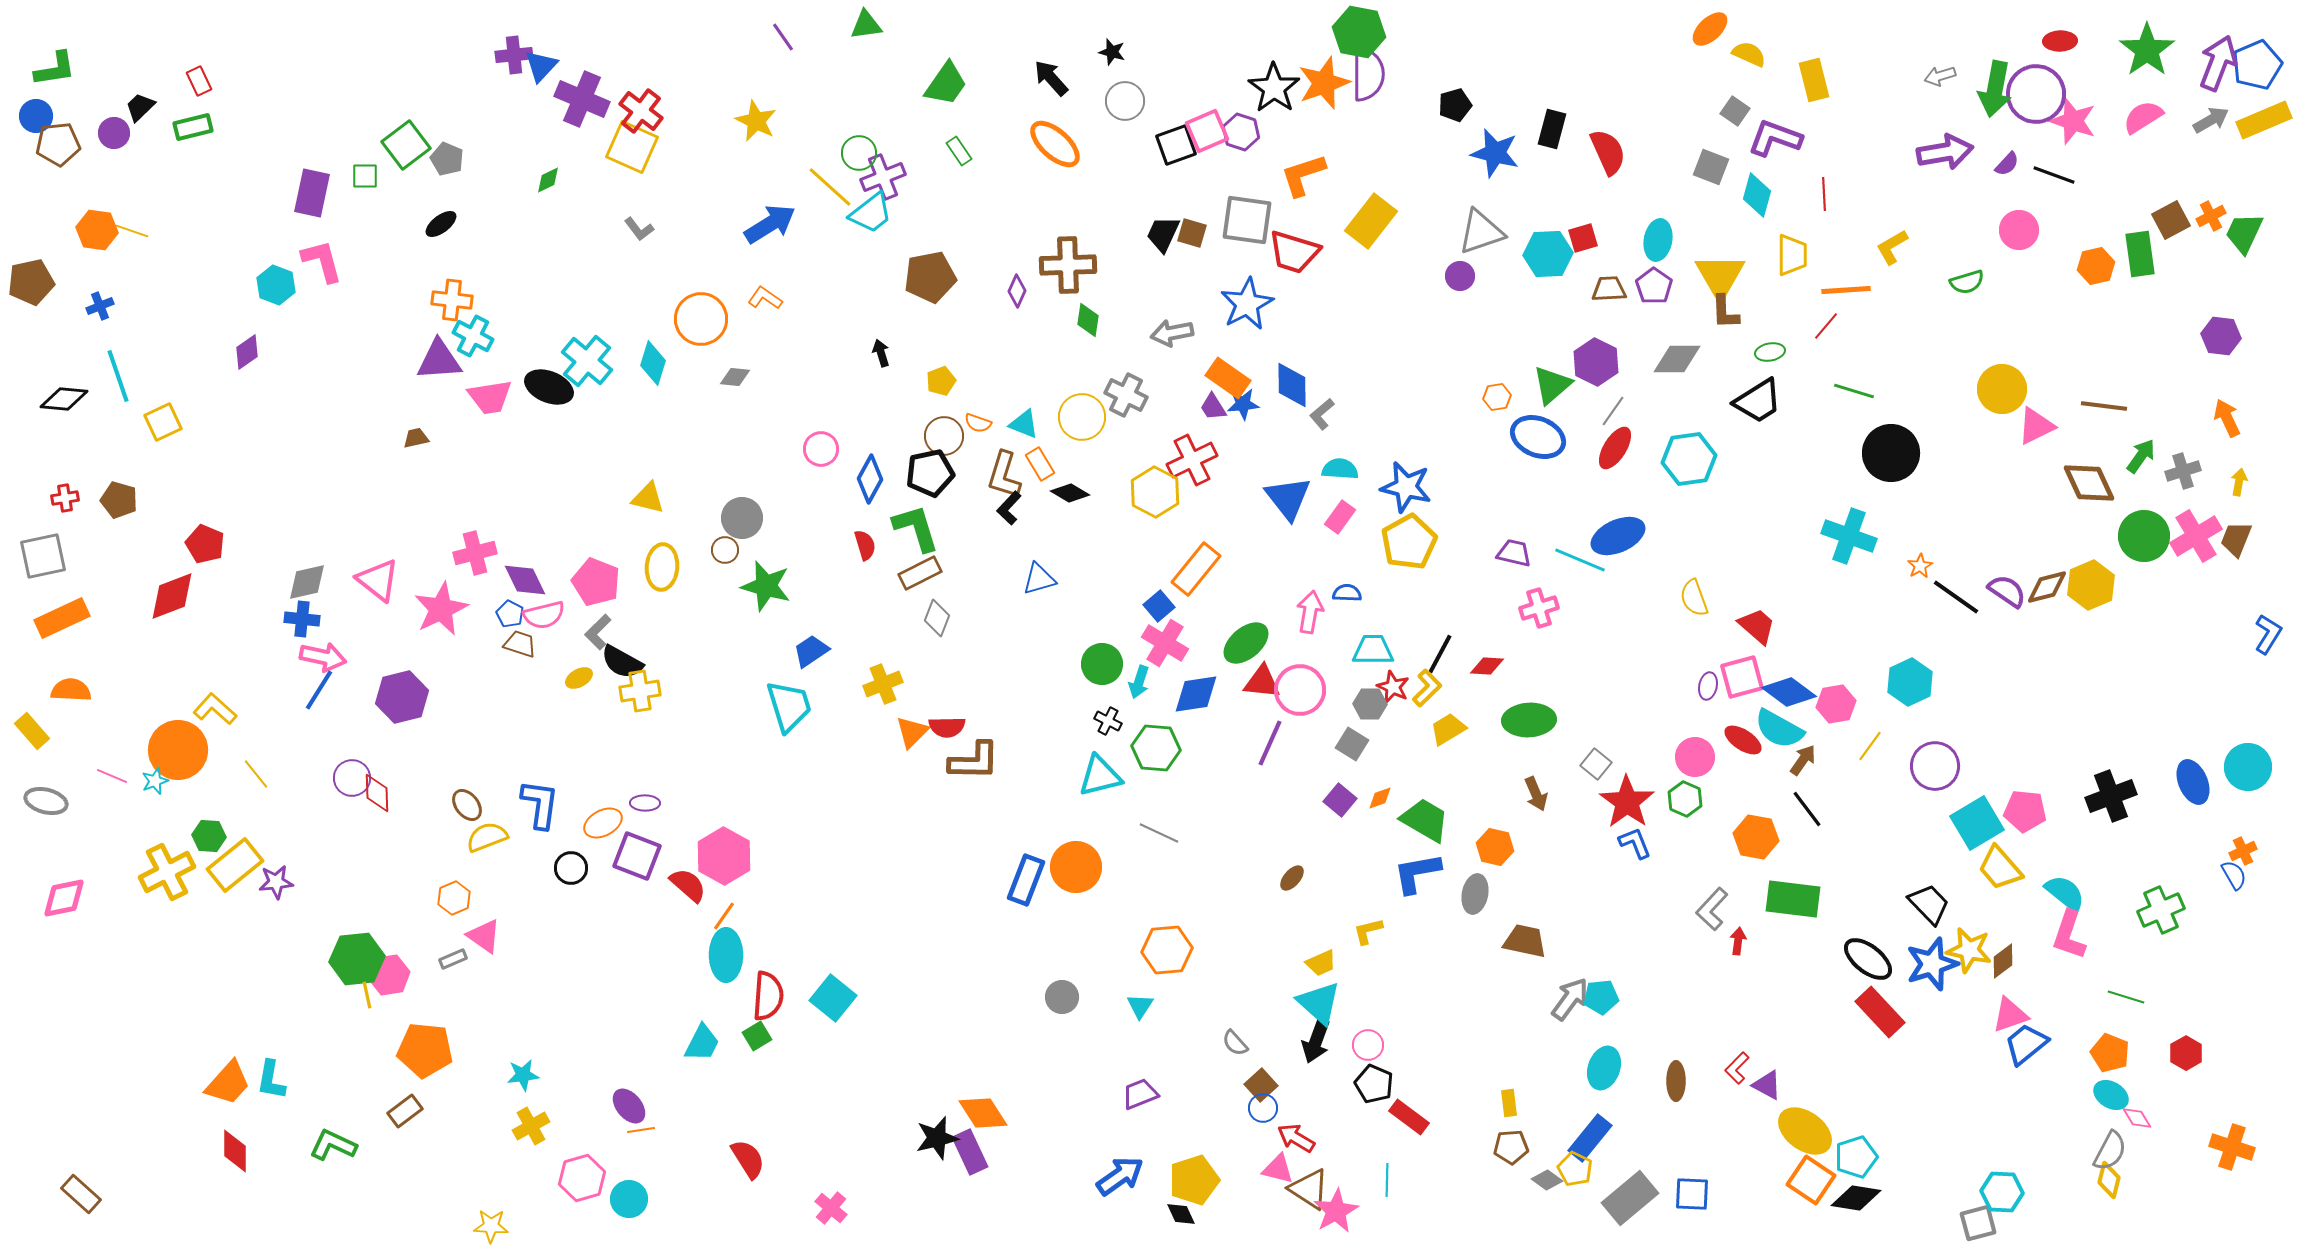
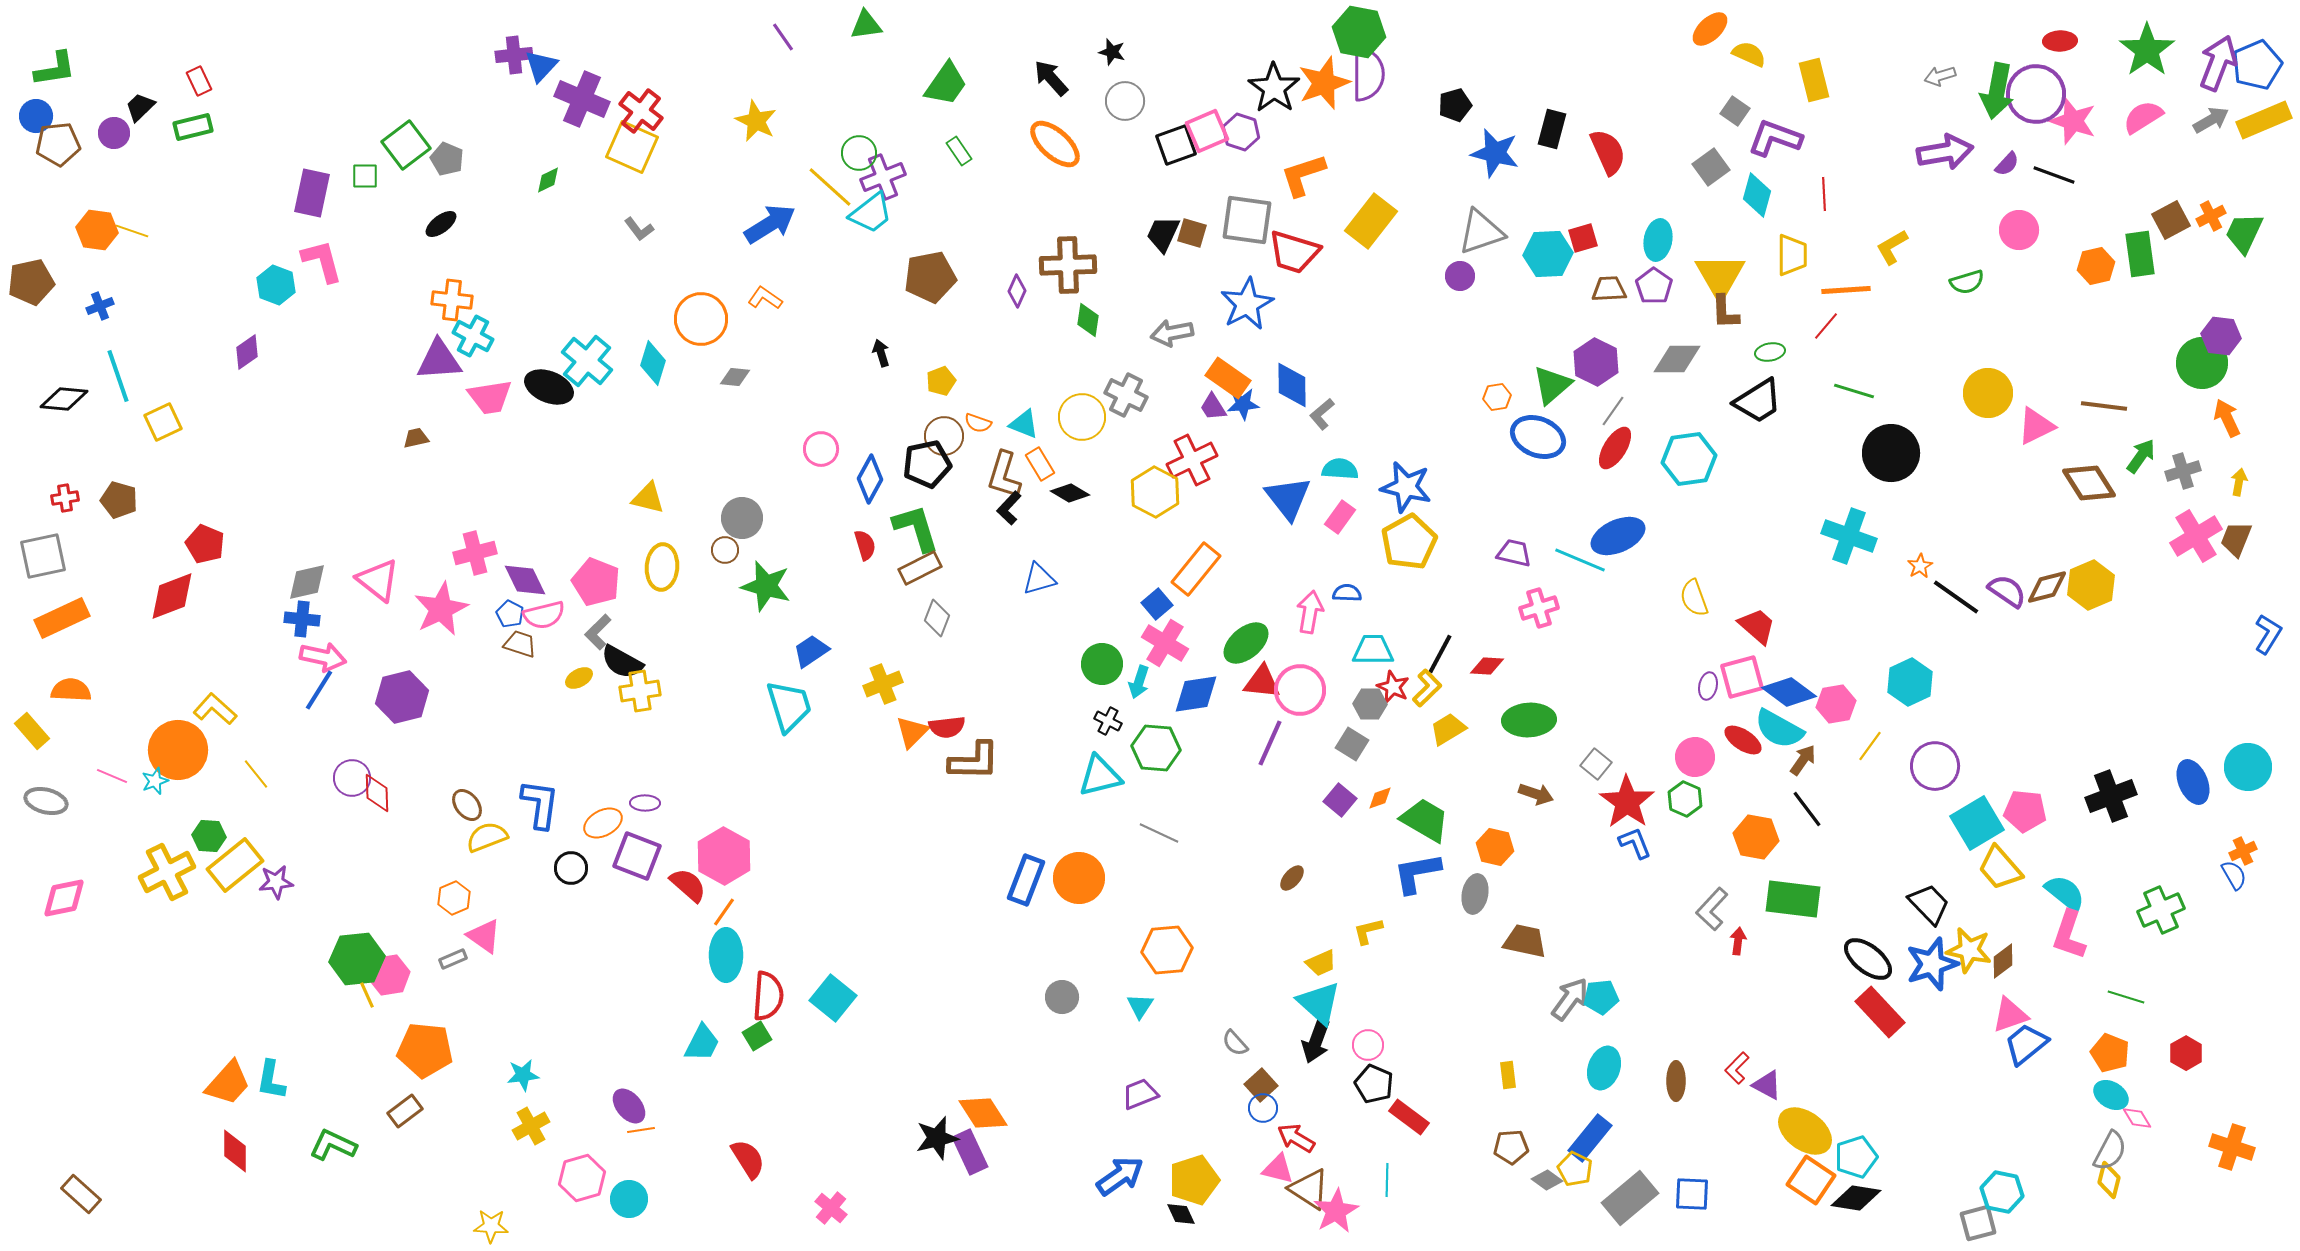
green arrow at (1995, 89): moved 2 px right, 2 px down
gray square at (1711, 167): rotated 33 degrees clockwise
yellow circle at (2002, 389): moved 14 px left, 4 px down
black pentagon at (930, 473): moved 3 px left, 9 px up
brown diamond at (2089, 483): rotated 8 degrees counterclockwise
green circle at (2144, 536): moved 58 px right, 173 px up
brown rectangle at (920, 573): moved 5 px up
blue square at (1159, 606): moved 2 px left, 2 px up
red semicircle at (947, 727): rotated 6 degrees counterclockwise
brown arrow at (1536, 794): rotated 48 degrees counterclockwise
orange circle at (1076, 867): moved 3 px right, 11 px down
orange line at (724, 916): moved 4 px up
yellow line at (367, 995): rotated 12 degrees counterclockwise
yellow rectangle at (1509, 1103): moved 1 px left, 28 px up
cyan hexagon at (2002, 1192): rotated 9 degrees clockwise
